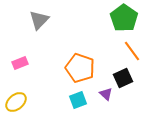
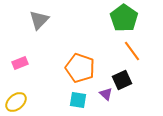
black square: moved 1 px left, 2 px down
cyan square: rotated 30 degrees clockwise
